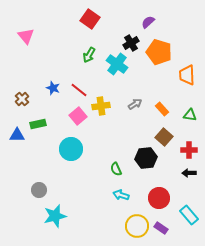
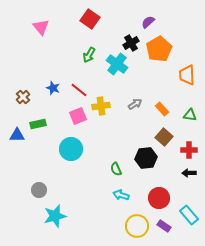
pink triangle: moved 15 px right, 9 px up
orange pentagon: moved 3 px up; rotated 25 degrees clockwise
brown cross: moved 1 px right, 2 px up
pink square: rotated 18 degrees clockwise
purple rectangle: moved 3 px right, 2 px up
